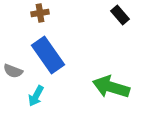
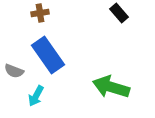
black rectangle: moved 1 px left, 2 px up
gray semicircle: moved 1 px right
